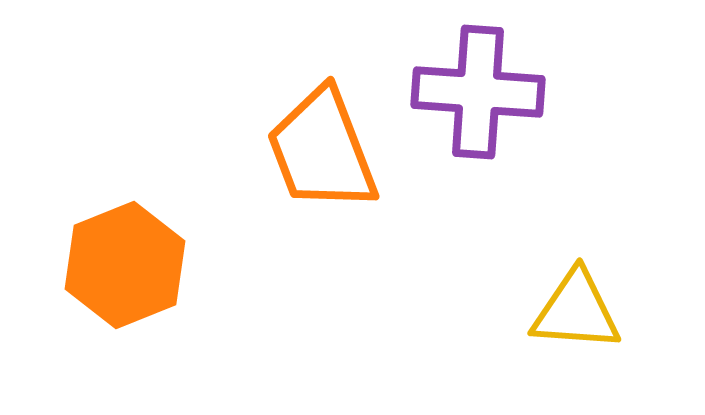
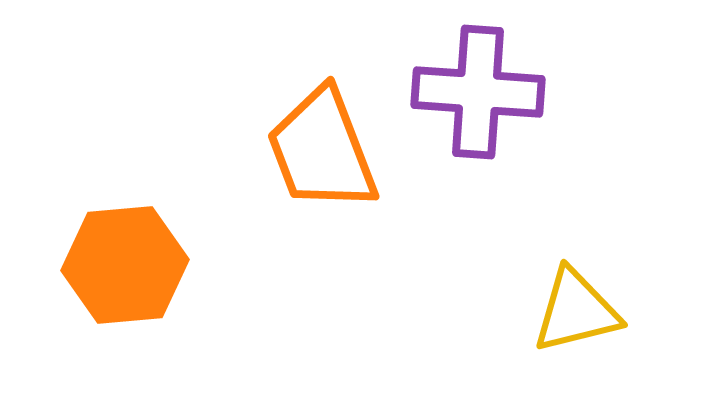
orange hexagon: rotated 17 degrees clockwise
yellow triangle: rotated 18 degrees counterclockwise
